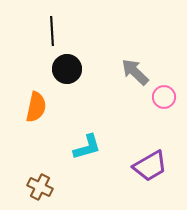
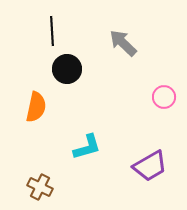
gray arrow: moved 12 px left, 29 px up
